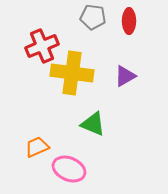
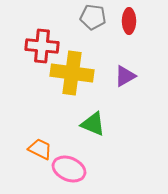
red cross: rotated 28 degrees clockwise
orange trapezoid: moved 3 px right, 2 px down; rotated 50 degrees clockwise
